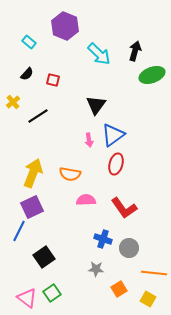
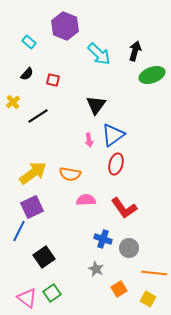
yellow arrow: rotated 32 degrees clockwise
gray star: rotated 21 degrees clockwise
